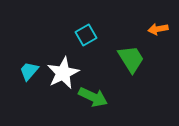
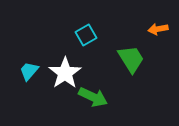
white star: moved 2 px right; rotated 8 degrees counterclockwise
